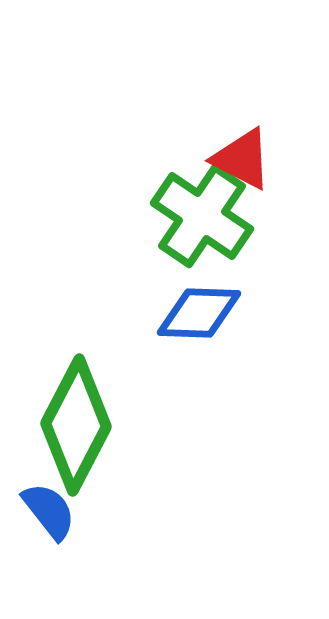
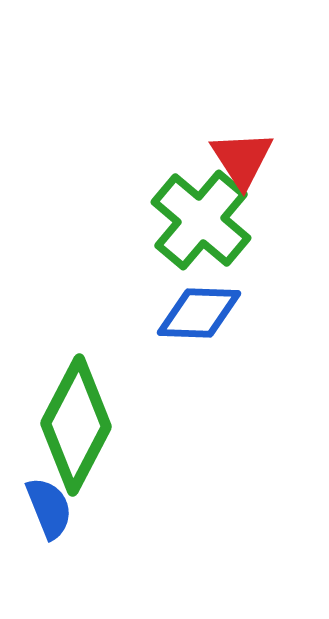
red triangle: rotated 30 degrees clockwise
green cross: moved 1 px left, 4 px down; rotated 6 degrees clockwise
blue semicircle: moved 3 px up; rotated 16 degrees clockwise
